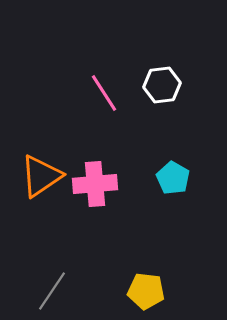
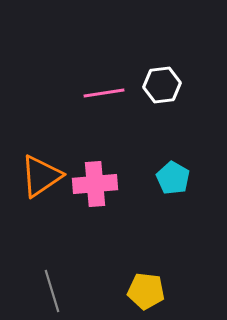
pink line: rotated 66 degrees counterclockwise
gray line: rotated 51 degrees counterclockwise
